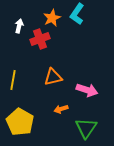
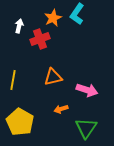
orange star: moved 1 px right
